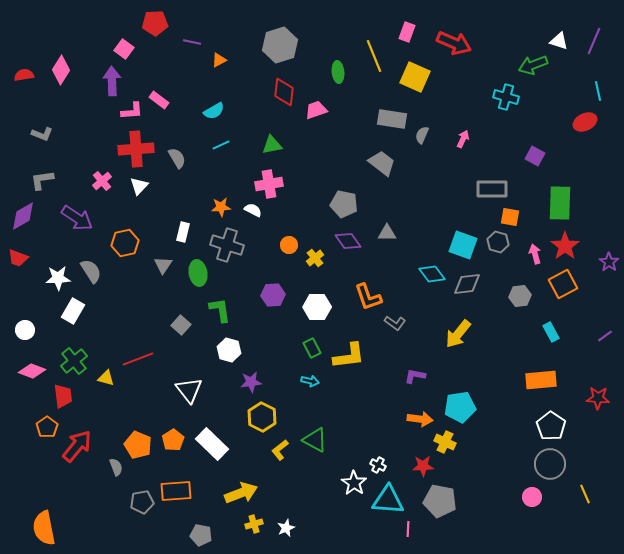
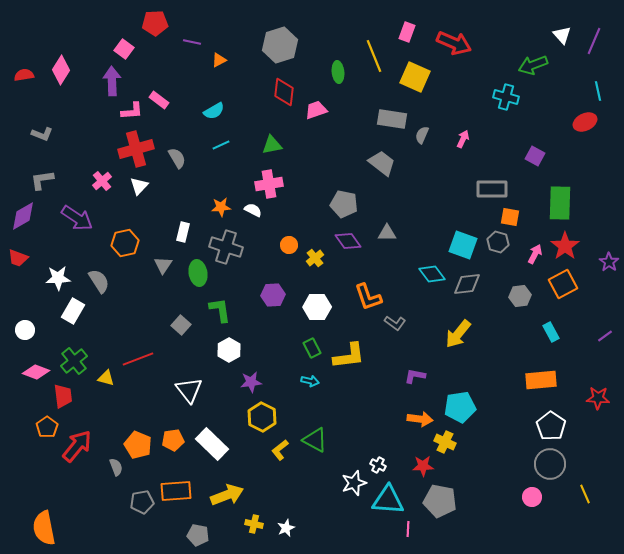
white triangle at (559, 41): moved 3 px right, 6 px up; rotated 30 degrees clockwise
red cross at (136, 149): rotated 12 degrees counterclockwise
gray cross at (227, 245): moved 1 px left, 2 px down
pink arrow at (535, 254): rotated 42 degrees clockwise
gray semicircle at (91, 271): moved 8 px right, 10 px down
white hexagon at (229, 350): rotated 15 degrees clockwise
pink diamond at (32, 371): moved 4 px right, 1 px down
orange pentagon at (173, 440): rotated 25 degrees clockwise
white star at (354, 483): rotated 20 degrees clockwise
yellow arrow at (241, 493): moved 14 px left, 2 px down
yellow cross at (254, 524): rotated 30 degrees clockwise
gray pentagon at (201, 535): moved 3 px left
